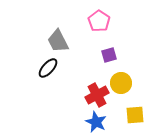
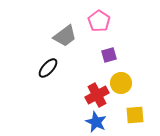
gray trapezoid: moved 7 px right, 5 px up; rotated 100 degrees counterclockwise
